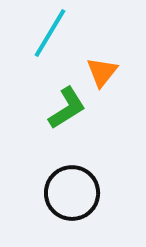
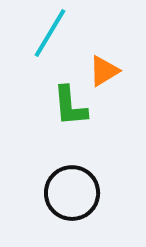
orange triangle: moved 2 px right, 1 px up; rotated 20 degrees clockwise
green L-shape: moved 3 px right, 2 px up; rotated 117 degrees clockwise
